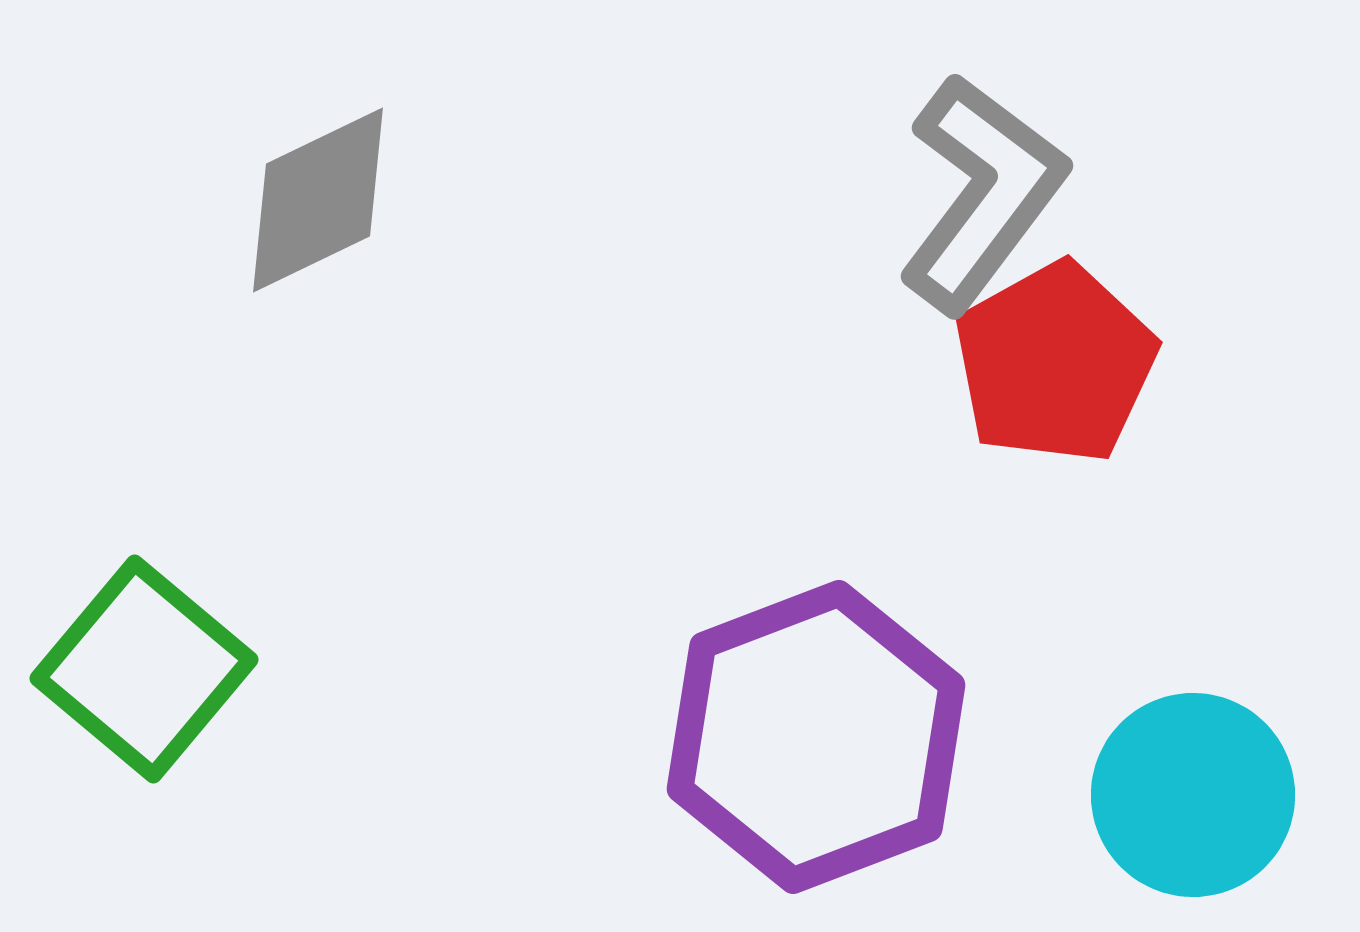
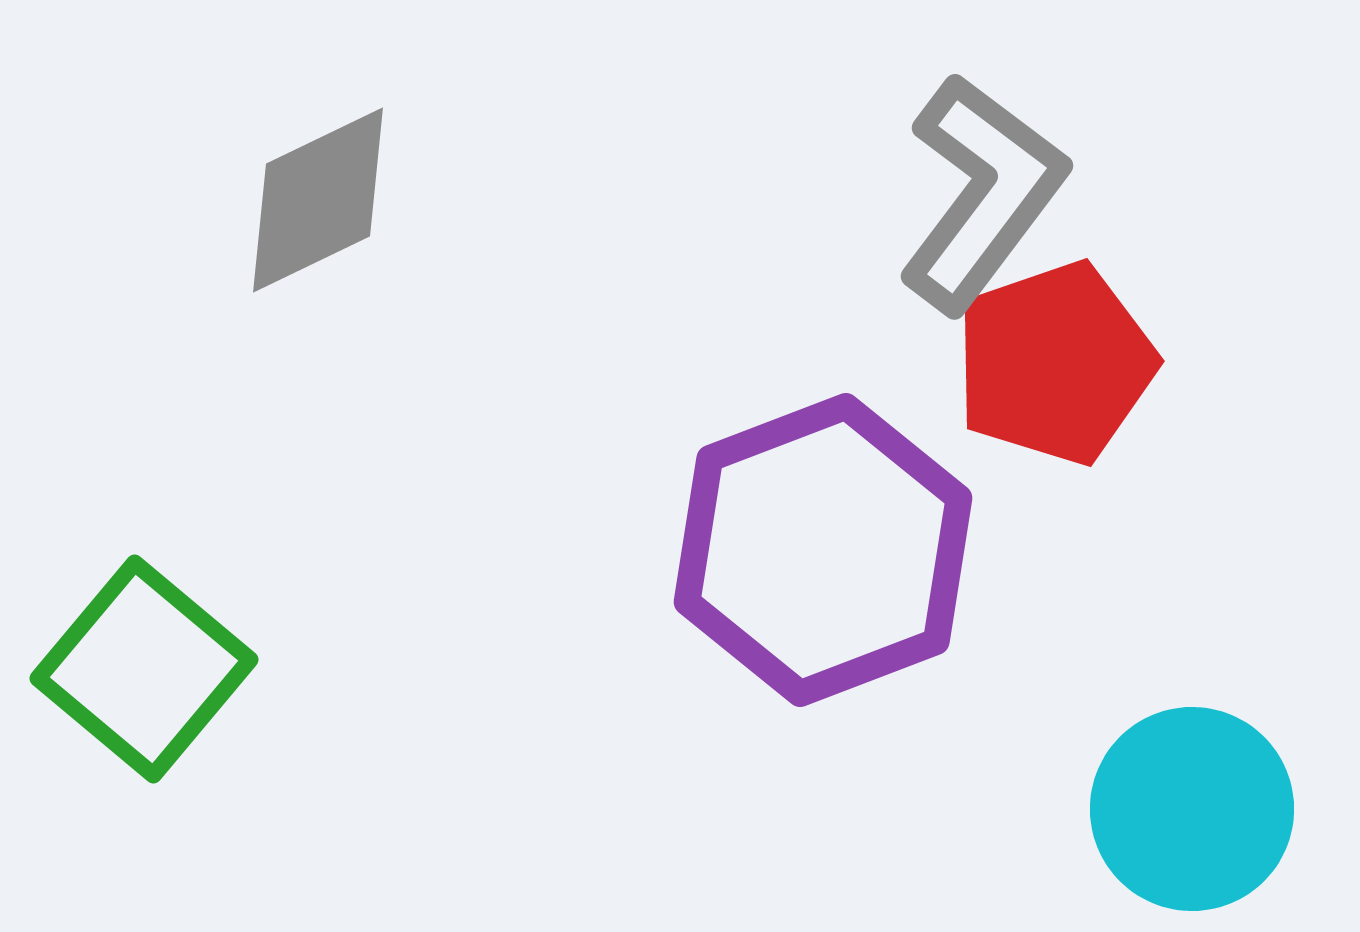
red pentagon: rotated 10 degrees clockwise
purple hexagon: moved 7 px right, 187 px up
cyan circle: moved 1 px left, 14 px down
